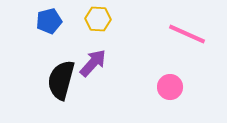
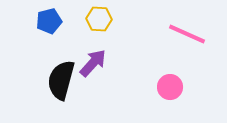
yellow hexagon: moved 1 px right
